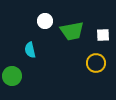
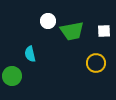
white circle: moved 3 px right
white square: moved 1 px right, 4 px up
cyan semicircle: moved 4 px down
